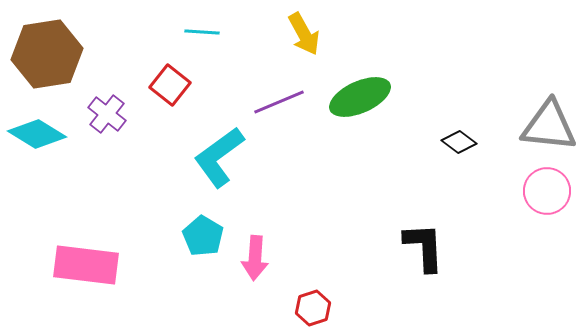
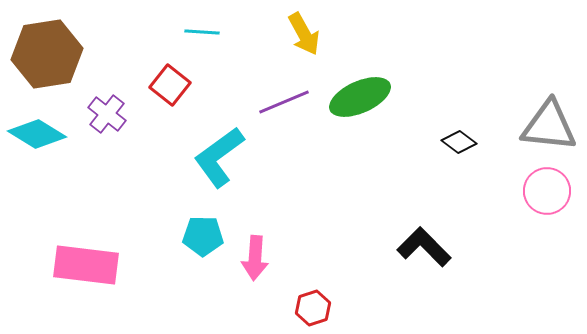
purple line: moved 5 px right
cyan pentagon: rotated 30 degrees counterclockwise
black L-shape: rotated 42 degrees counterclockwise
